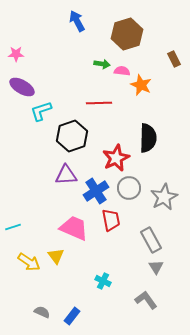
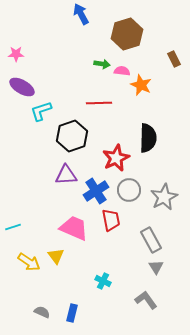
blue arrow: moved 4 px right, 7 px up
gray circle: moved 2 px down
blue rectangle: moved 3 px up; rotated 24 degrees counterclockwise
